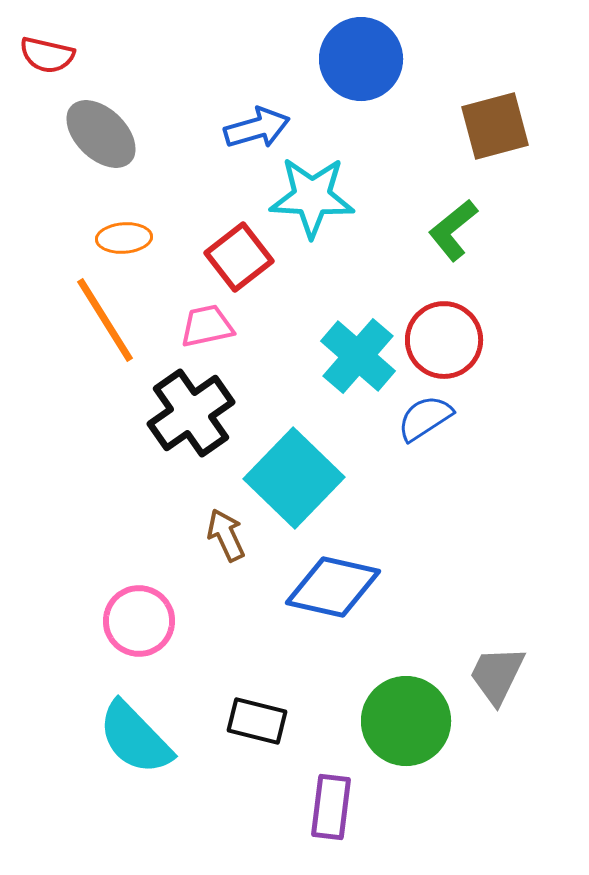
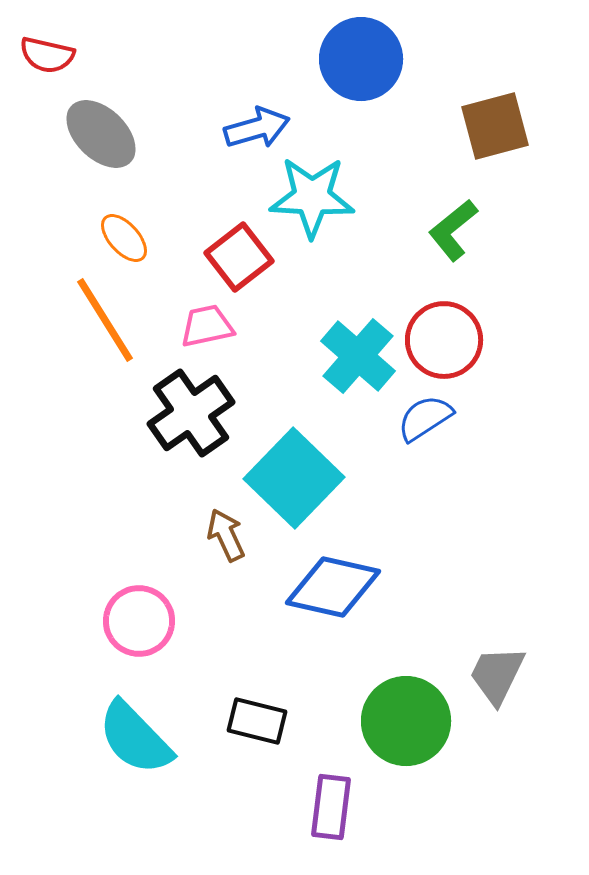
orange ellipse: rotated 52 degrees clockwise
